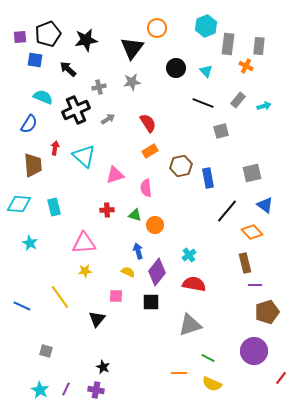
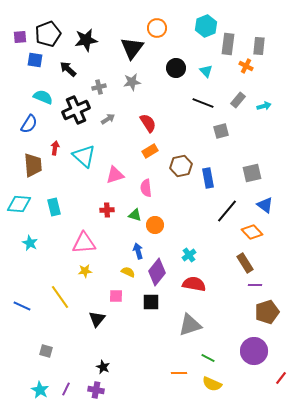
brown rectangle at (245, 263): rotated 18 degrees counterclockwise
